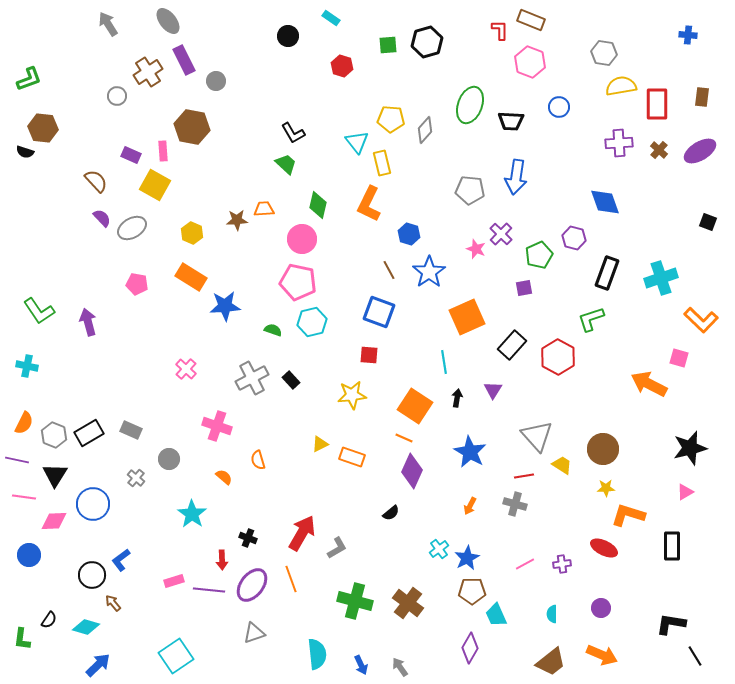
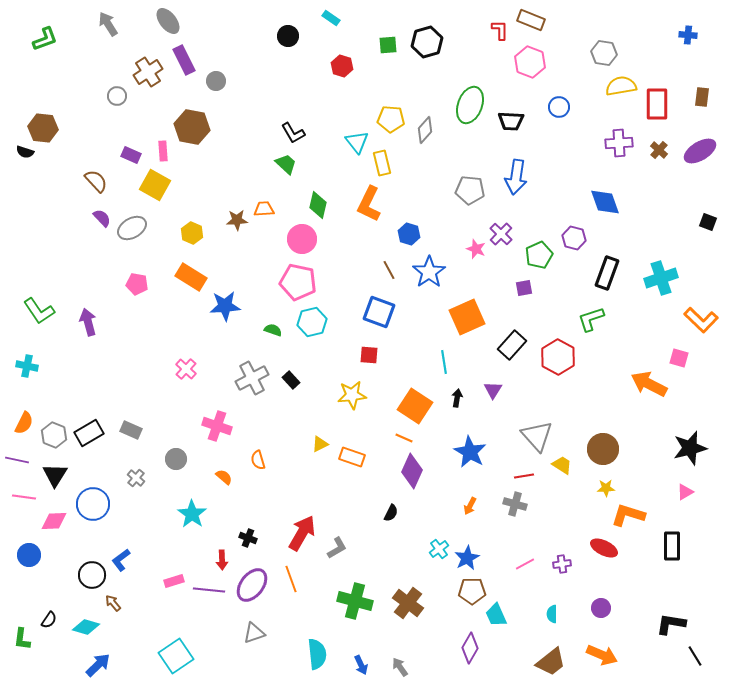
green L-shape at (29, 79): moved 16 px right, 40 px up
gray circle at (169, 459): moved 7 px right
black semicircle at (391, 513): rotated 24 degrees counterclockwise
